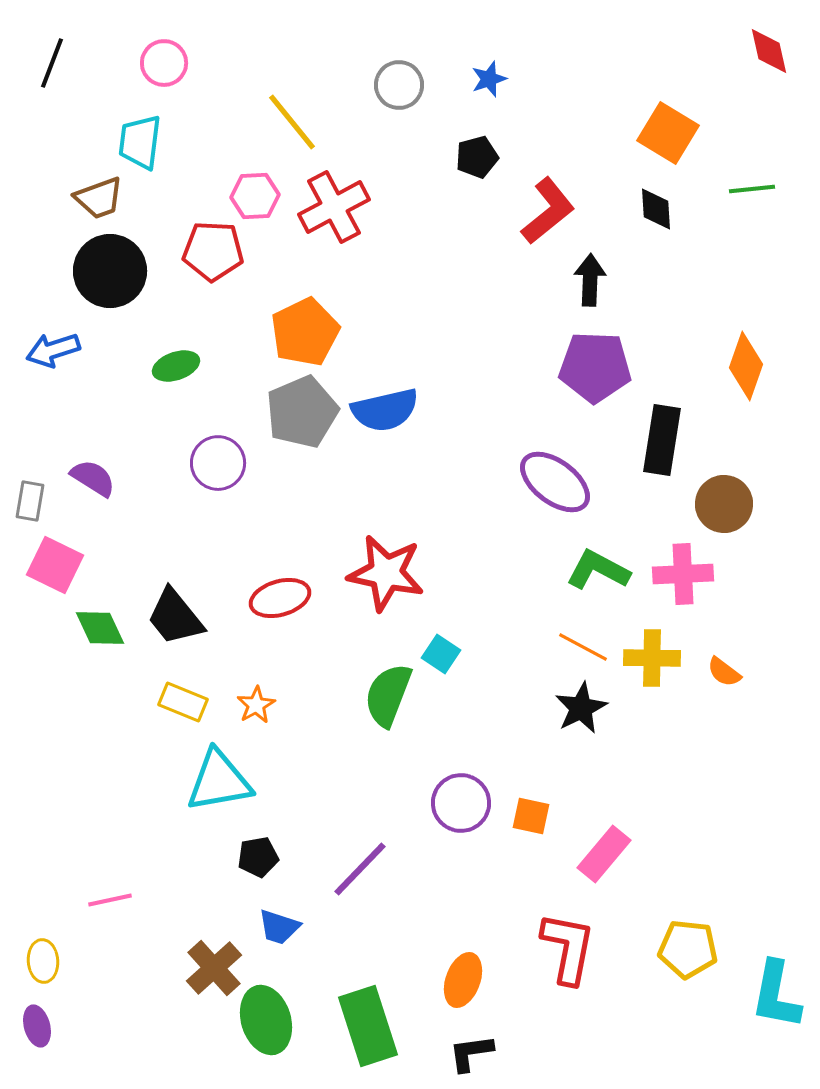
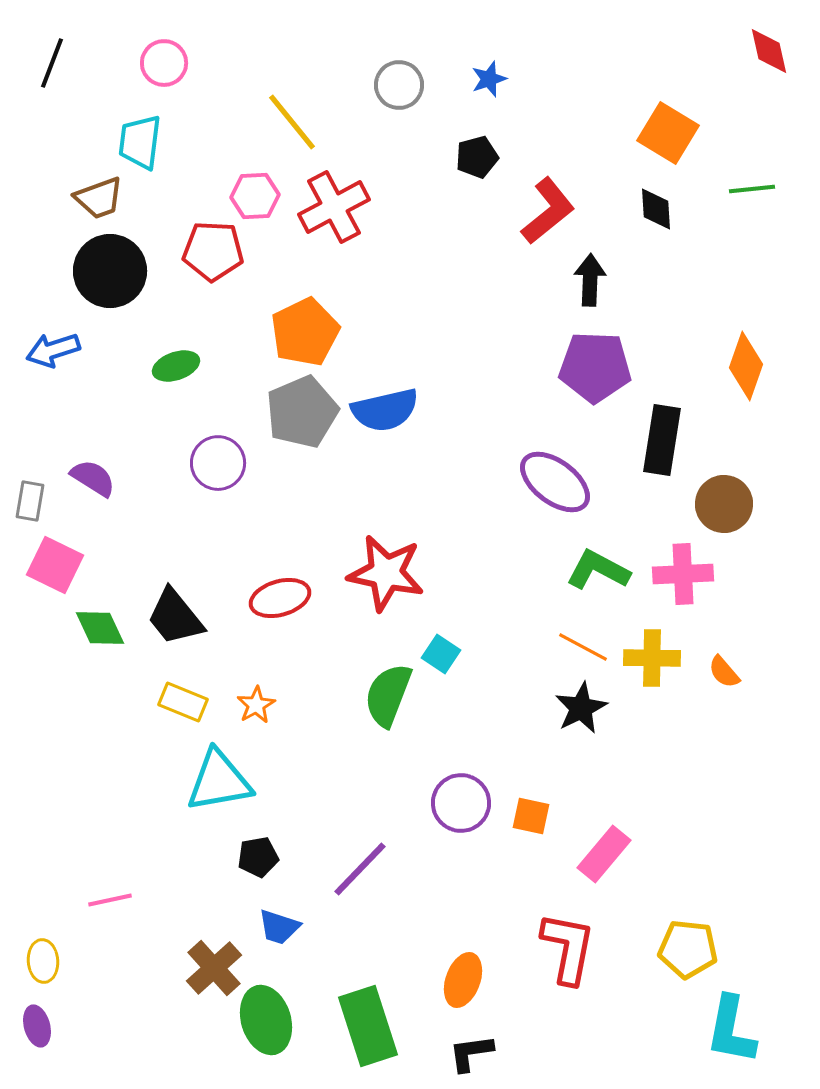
orange semicircle at (724, 672): rotated 12 degrees clockwise
cyan L-shape at (776, 995): moved 45 px left, 35 px down
